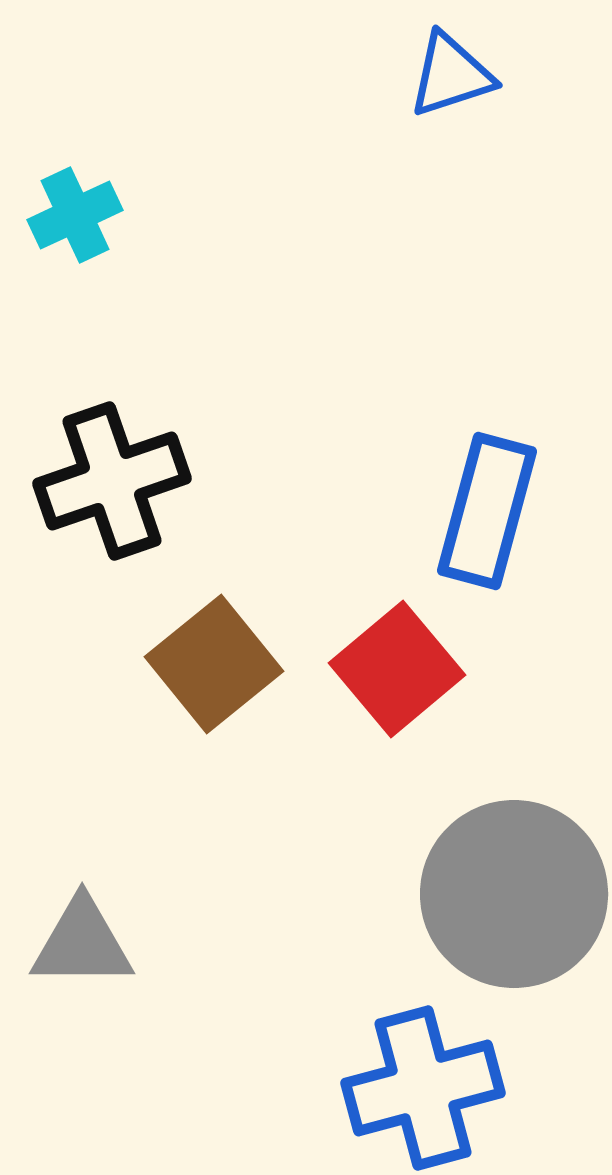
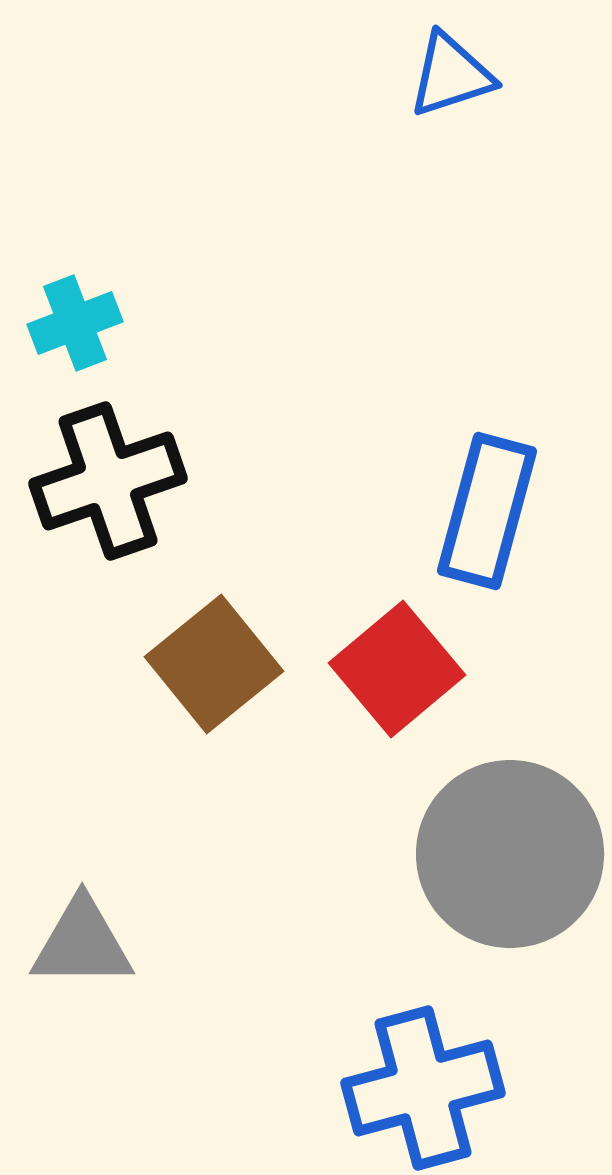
cyan cross: moved 108 px down; rotated 4 degrees clockwise
black cross: moved 4 px left
gray circle: moved 4 px left, 40 px up
